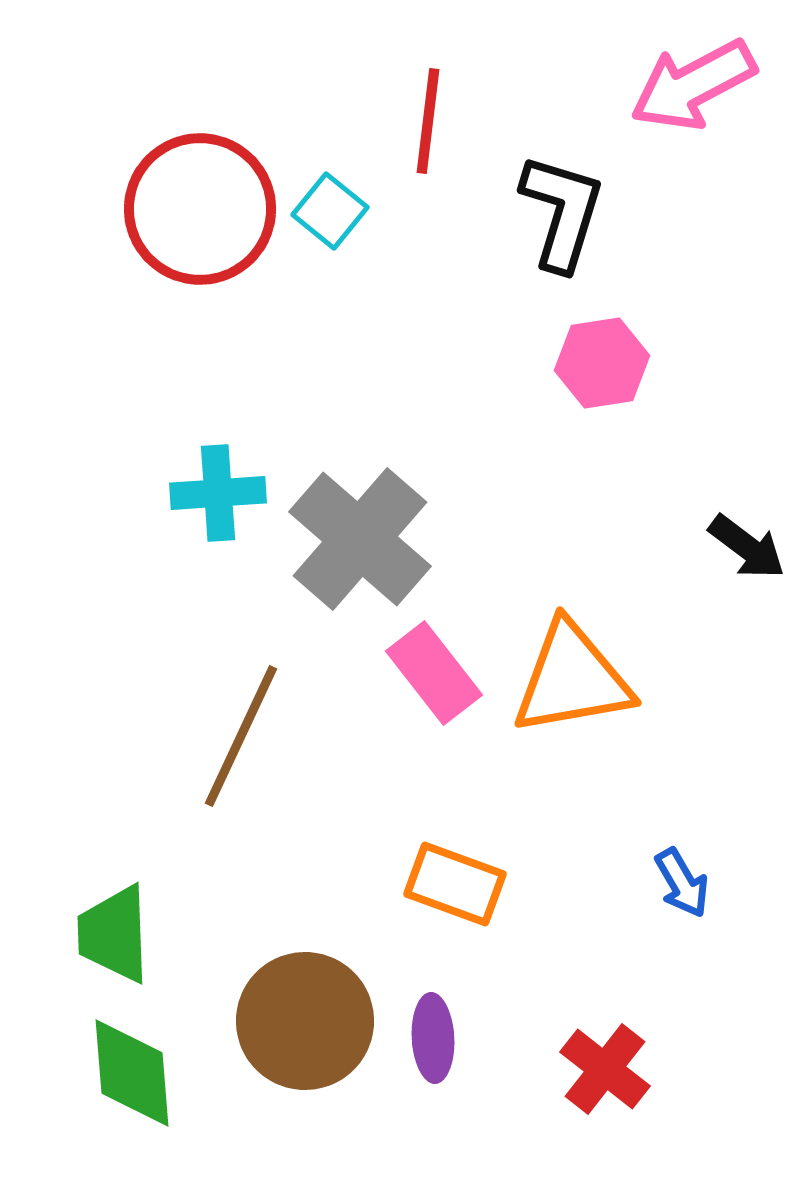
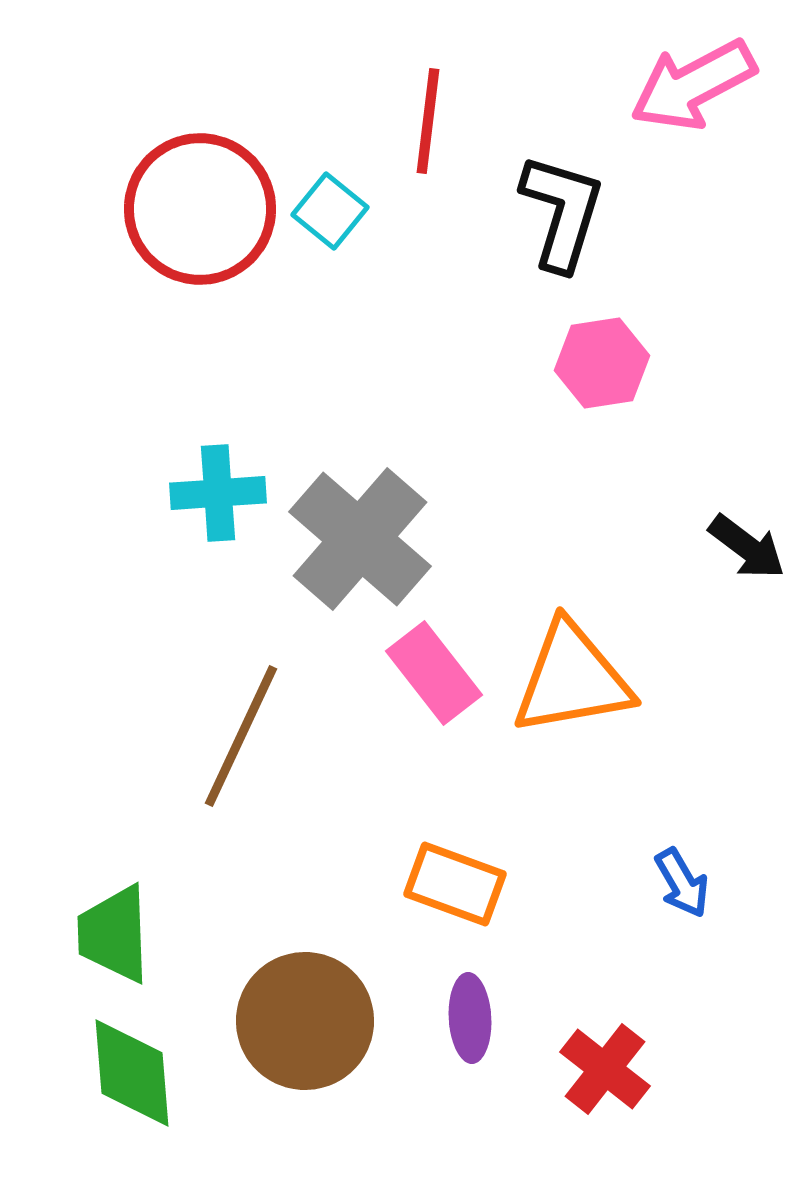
purple ellipse: moved 37 px right, 20 px up
